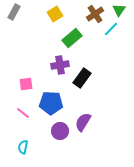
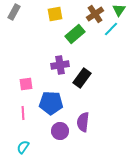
yellow square: rotated 21 degrees clockwise
green rectangle: moved 3 px right, 4 px up
pink line: rotated 48 degrees clockwise
purple semicircle: rotated 24 degrees counterclockwise
cyan semicircle: rotated 24 degrees clockwise
